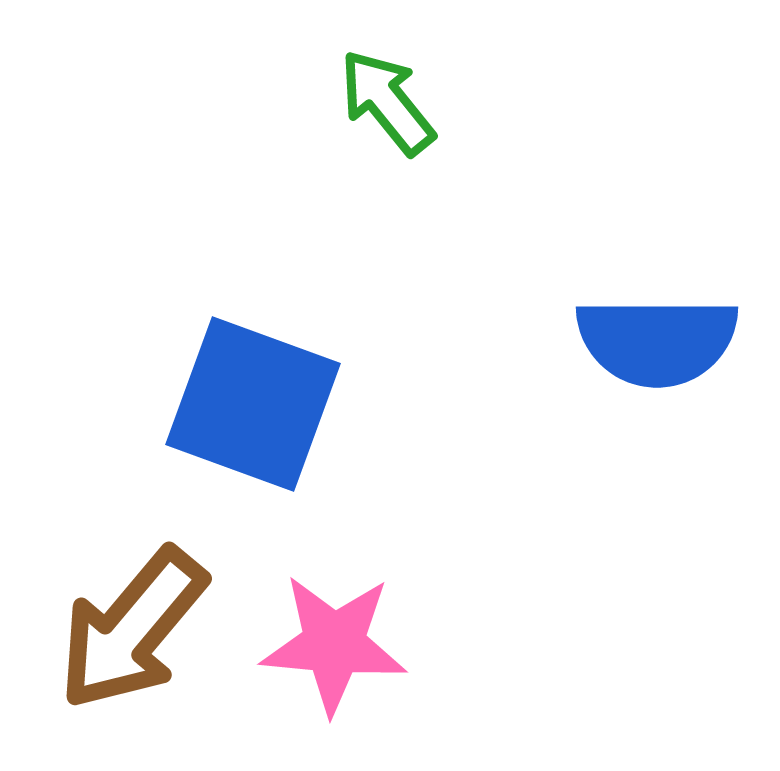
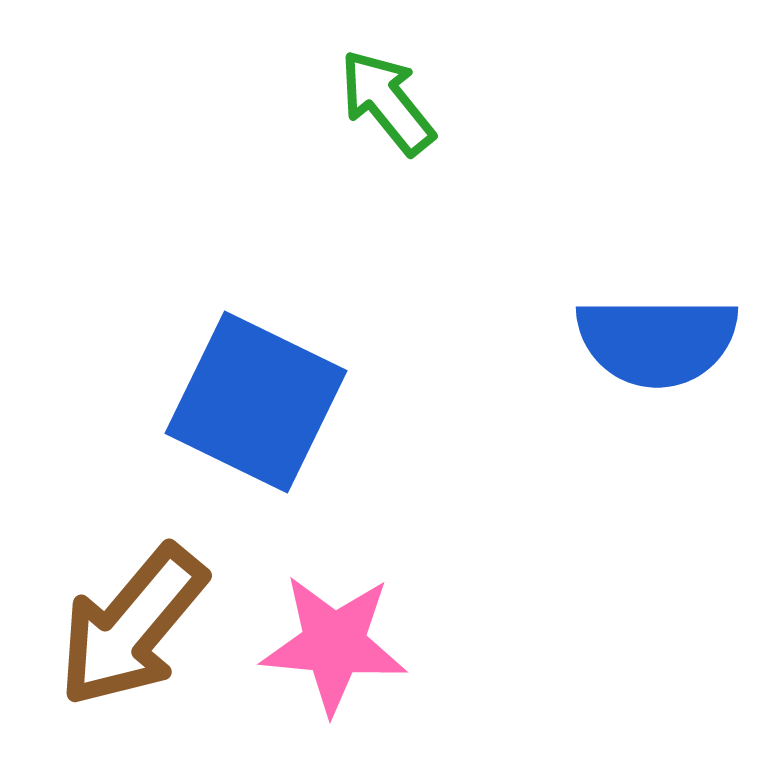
blue square: moved 3 px right, 2 px up; rotated 6 degrees clockwise
brown arrow: moved 3 px up
